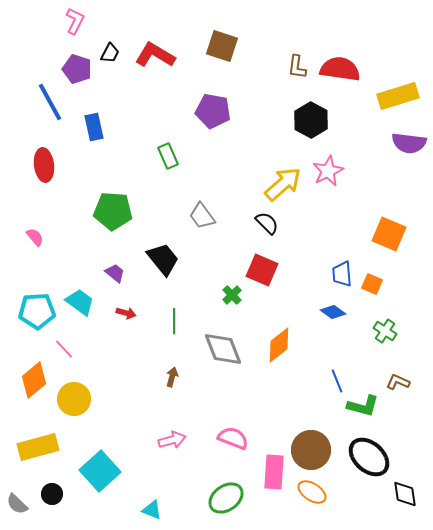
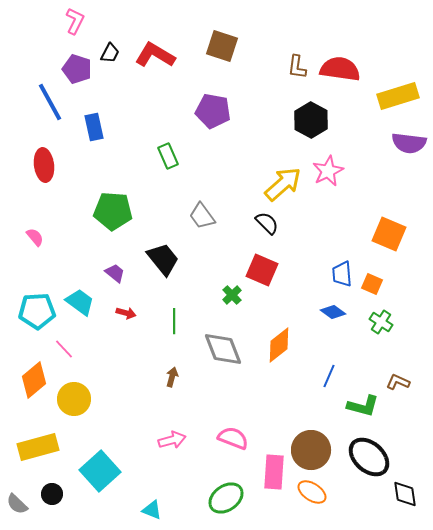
green cross at (385, 331): moved 4 px left, 9 px up
blue line at (337, 381): moved 8 px left, 5 px up; rotated 45 degrees clockwise
